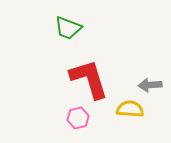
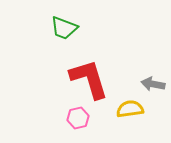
green trapezoid: moved 4 px left
gray arrow: moved 3 px right, 1 px up; rotated 15 degrees clockwise
yellow semicircle: rotated 12 degrees counterclockwise
